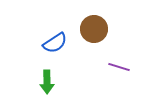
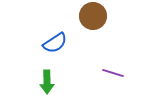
brown circle: moved 1 px left, 13 px up
purple line: moved 6 px left, 6 px down
